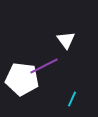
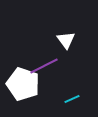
white pentagon: moved 1 px right, 5 px down; rotated 12 degrees clockwise
cyan line: rotated 42 degrees clockwise
